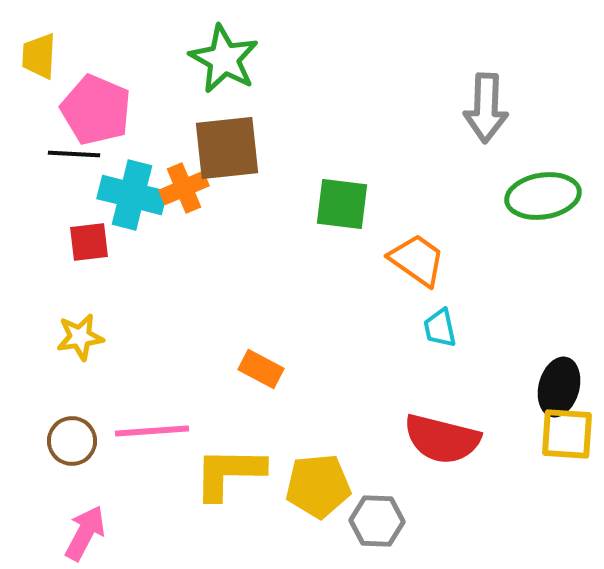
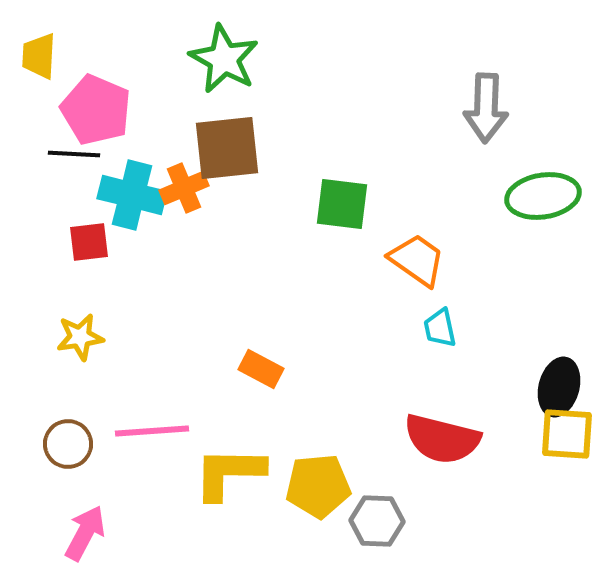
brown circle: moved 4 px left, 3 px down
